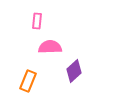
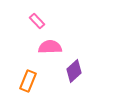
pink rectangle: rotated 49 degrees counterclockwise
